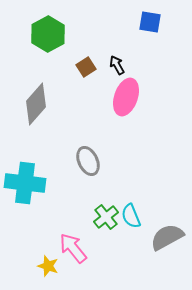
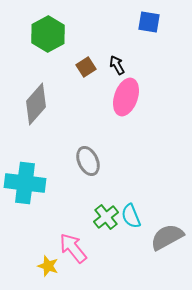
blue square: moved 1 px left
